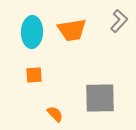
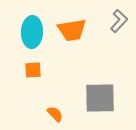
orange square: moved 1 px left, 5 px up
